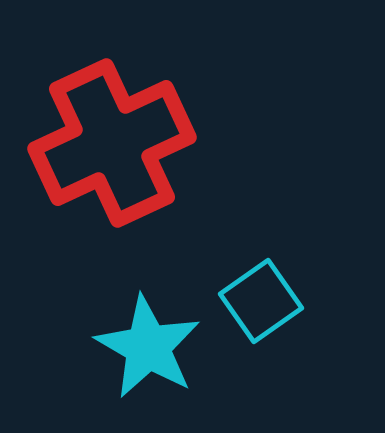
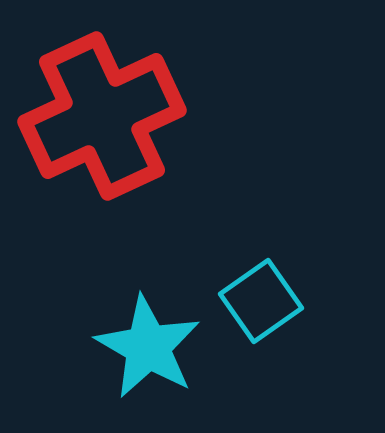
red cross: moved 10 px left, 27 px up
